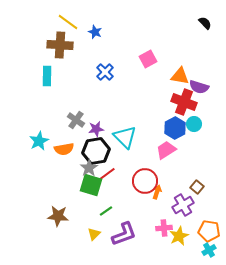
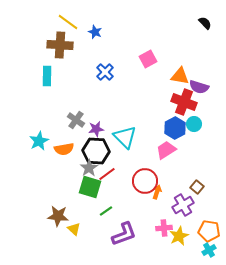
black hexagon: rotated 12 degrees clockwise
green square: moved 1 px left, 2 px down
yellow triangle: moved 20 px left, 5 px up; rotated 32 degrees counterclockwise
